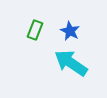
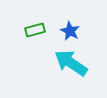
green rectangle: rotated 54 degrees clockwise
